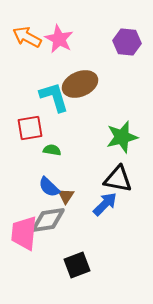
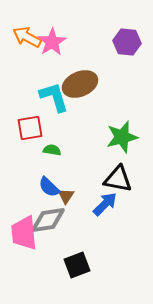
pink star: moved 7 px left, 3 px down; rotated 12 degrees clockwise
pink trapezoid: rotated 12 degrees counterclockwise
